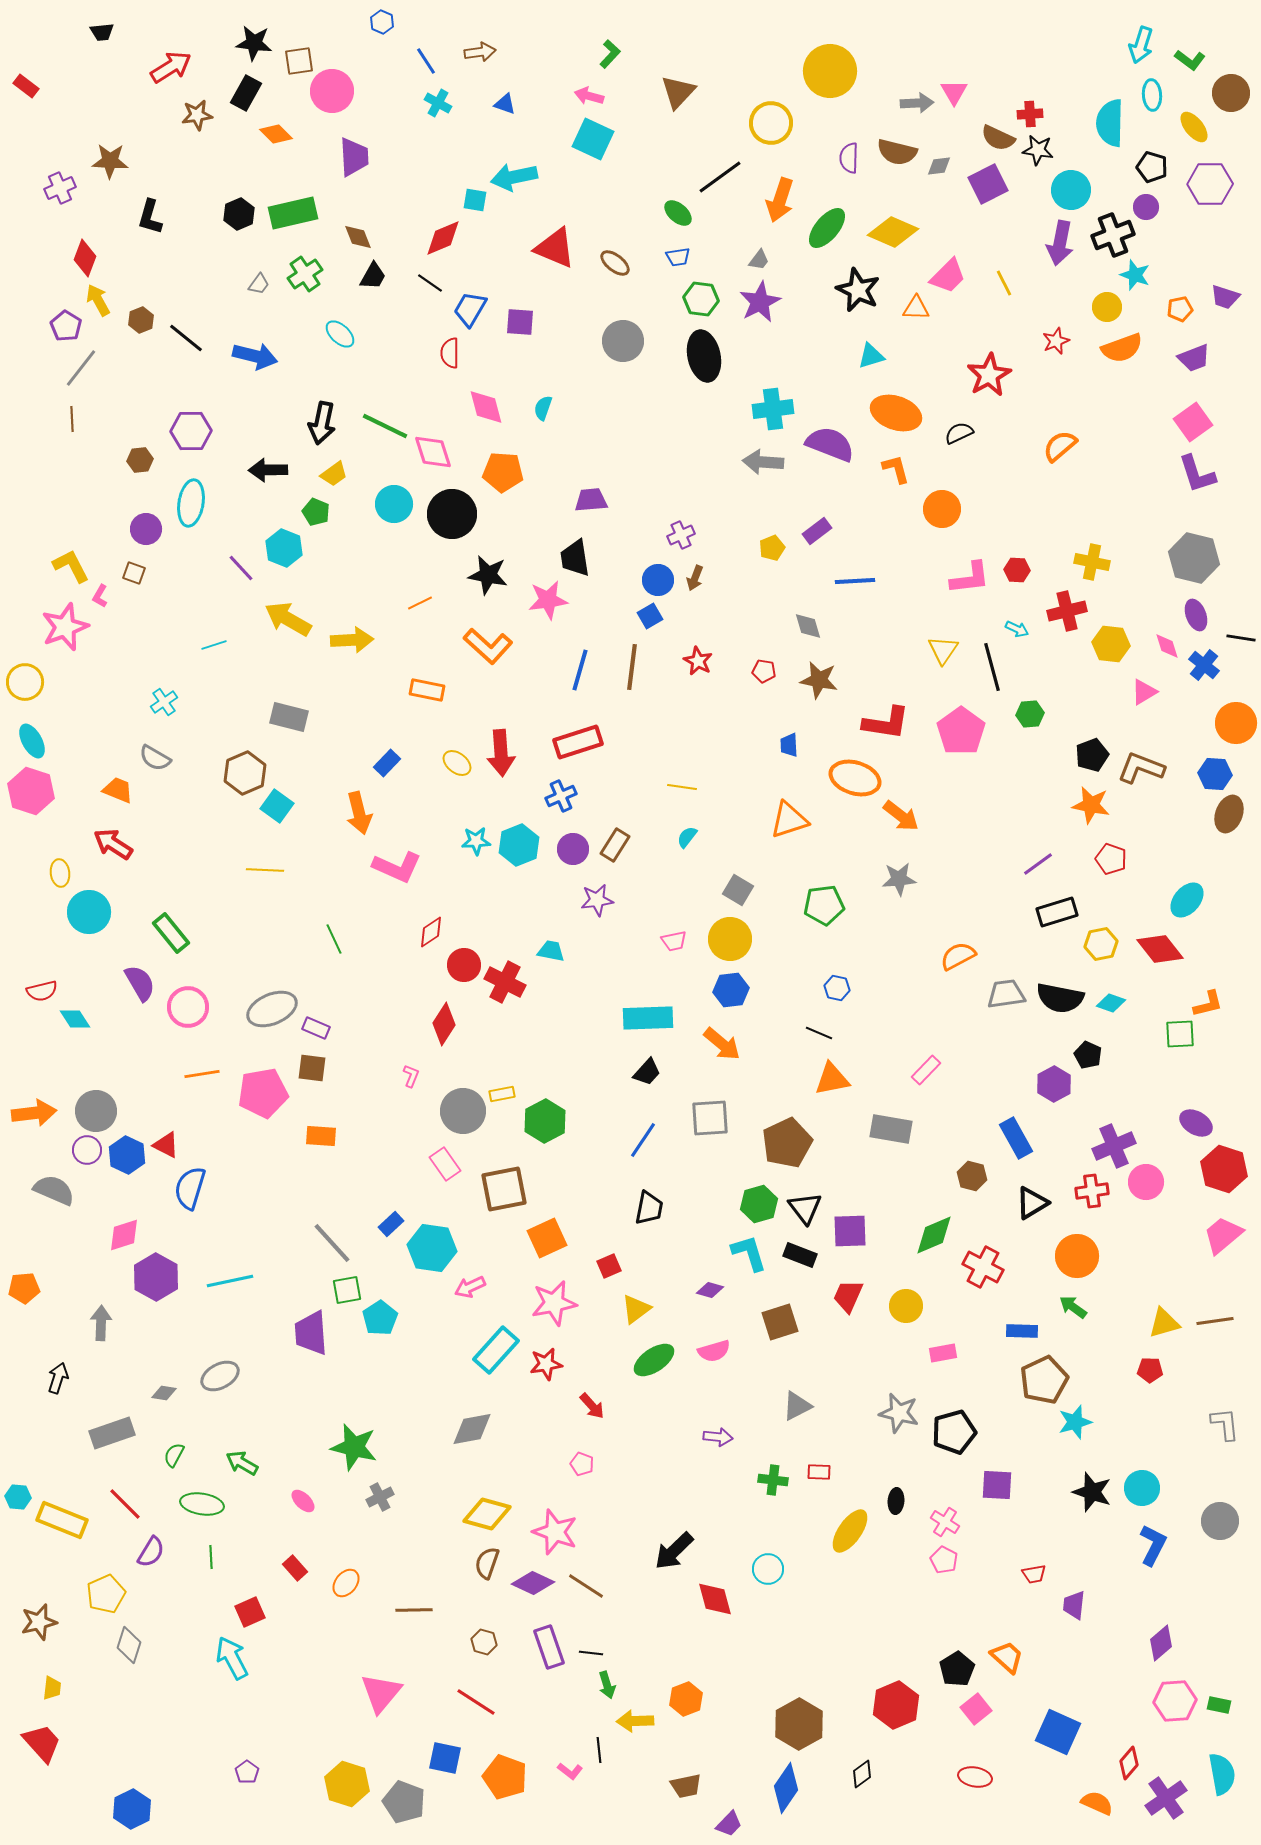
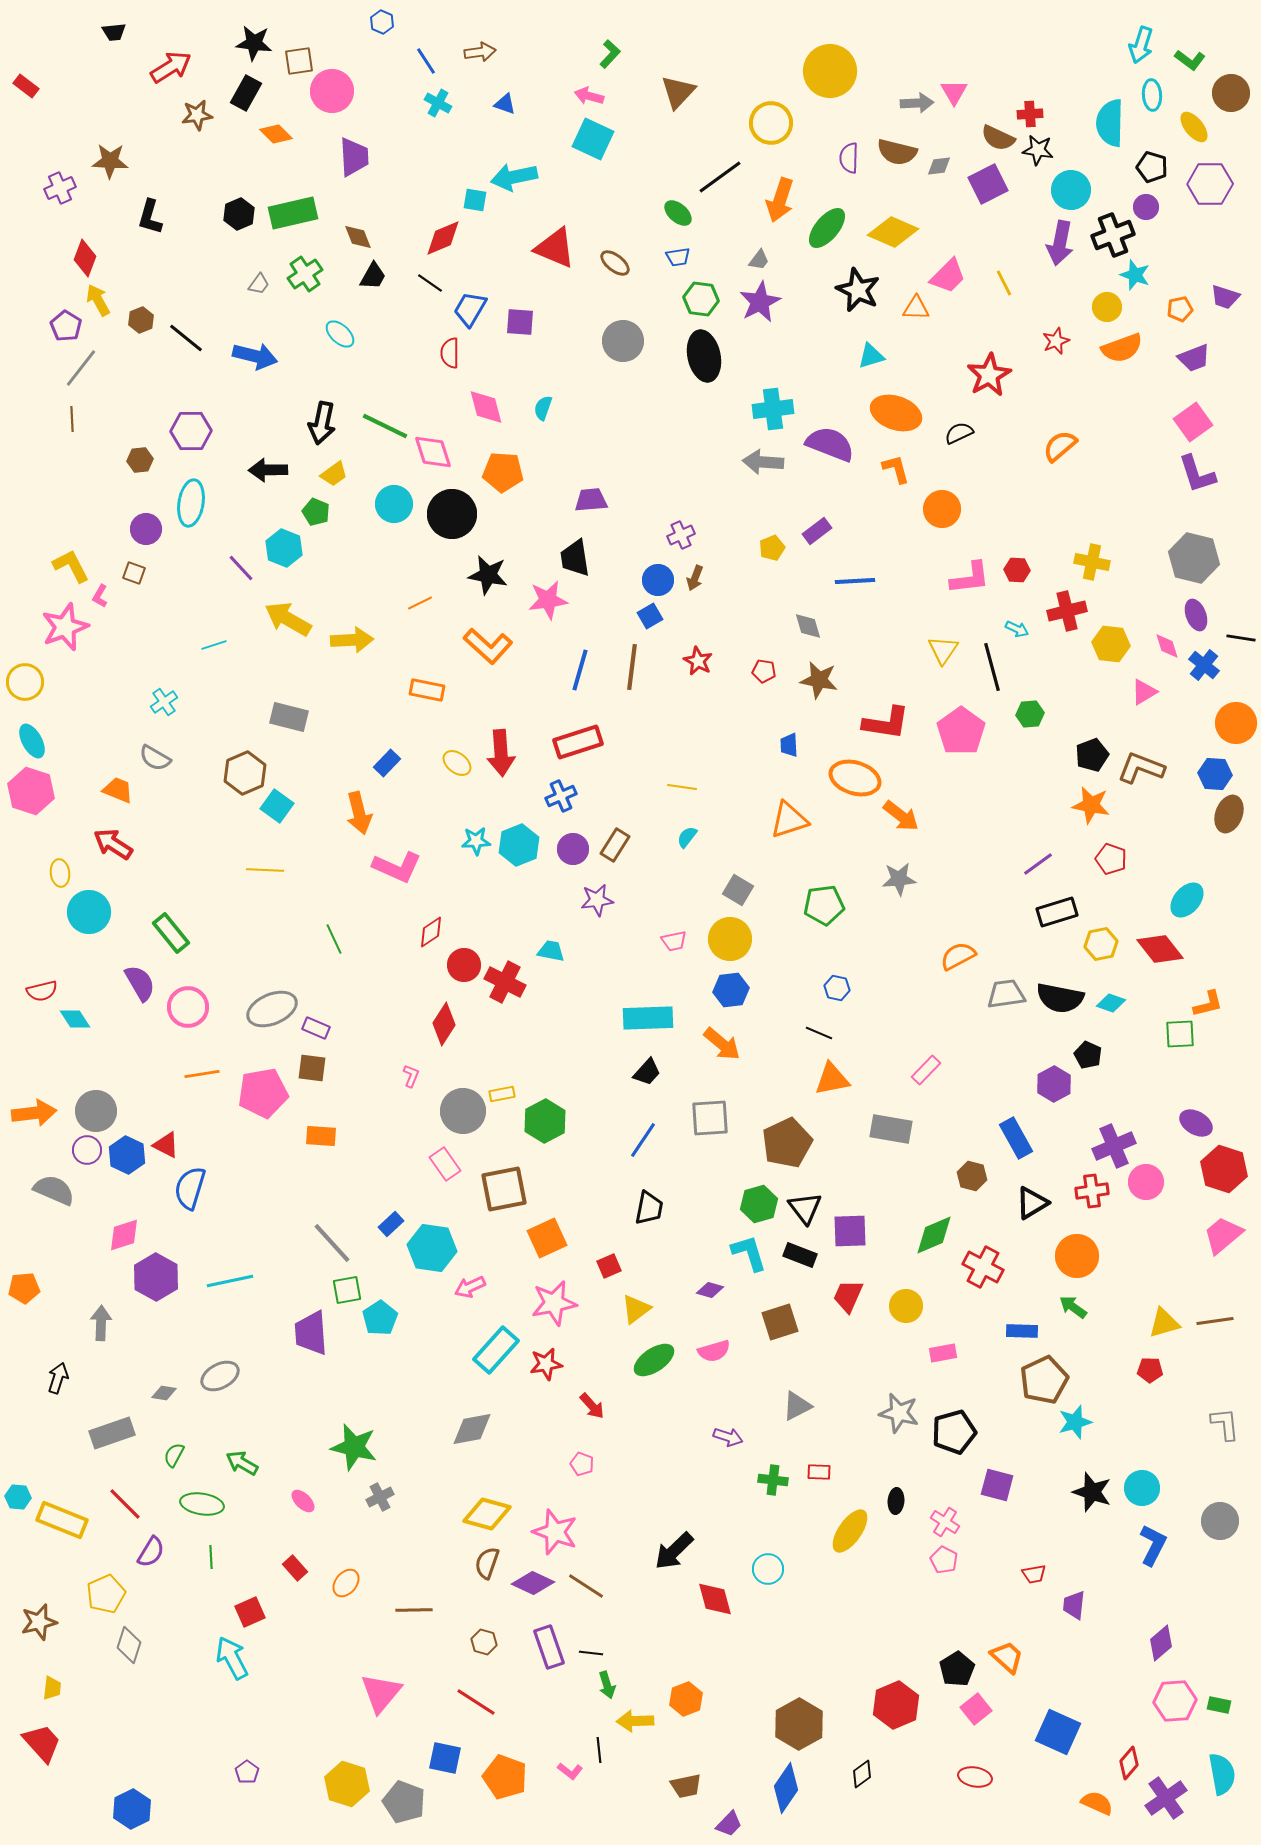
black trapezoid at (102, 32): moved 12 px right
purple arrow at (718, 1437): moved 10 px right; rotated 12 degrees clockwise
purple square at (997, 1485): rotated 12 degrees clockwise
